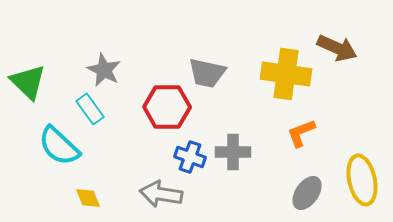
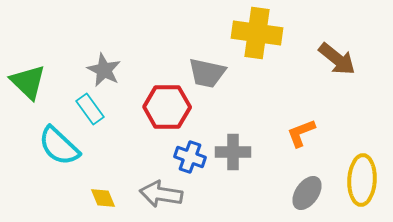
brown arrow: moved 11 px down; rotated 15 degrees clockwise
yellow cross: moved 29 px left, 41 px up
yellow ellipse: rotated 15 degrees clockwise
yellow diamond: moved 15 px right
